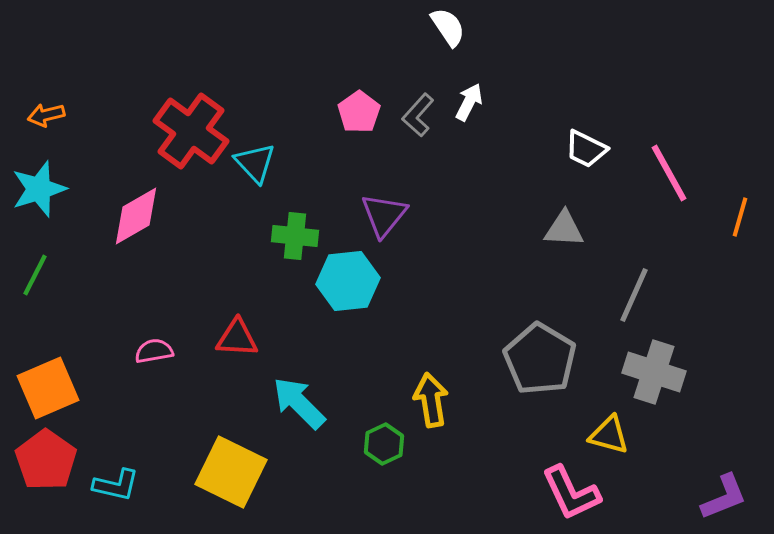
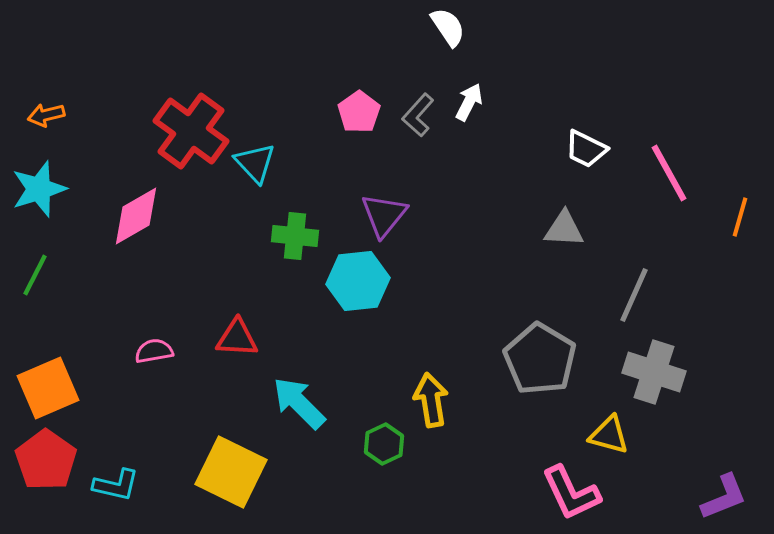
cyan hexagon: moved 10 px right
